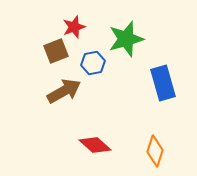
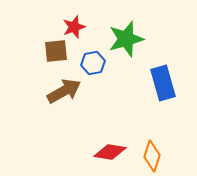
brown square: rotated 15 degrees clockwise
red diamond: moved 15 px right, 7 px down; rotated 32 degrees counterclockwise
orange diamond: moved 3 px left, 5 px down
